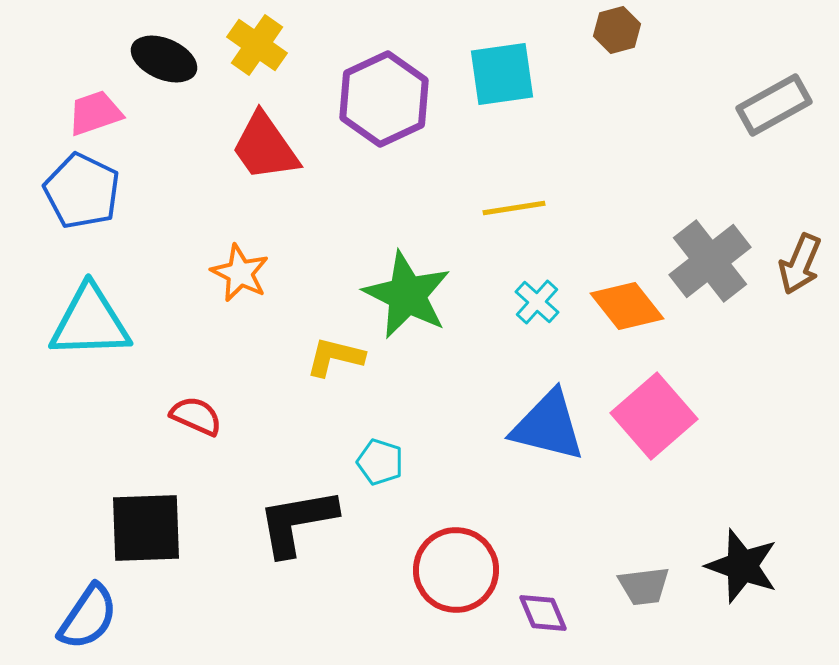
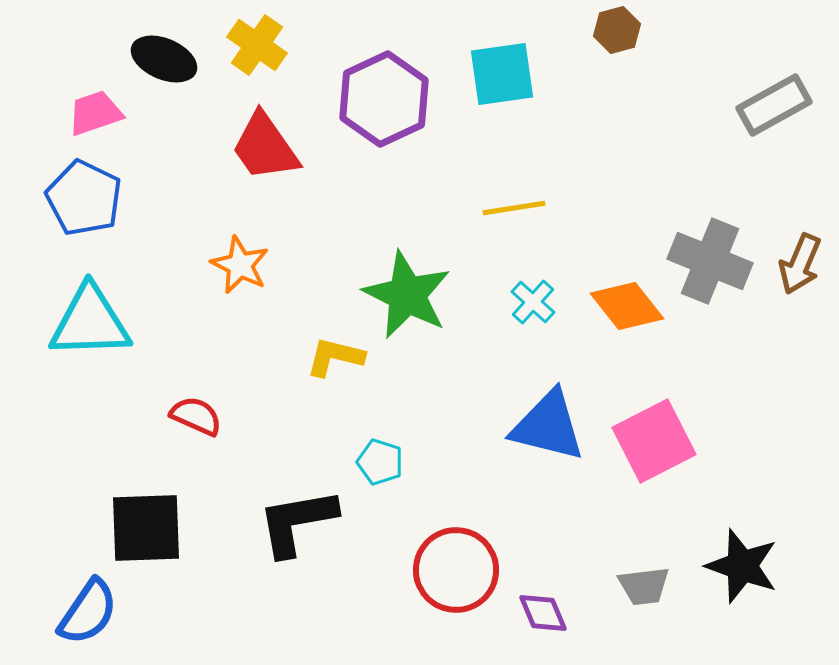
blue pentagon: moved 2 px right, 7 px down
gray cross: rotated 30 degrees counterclockwise
orange star: moved 8 px up
cyan cross: moved 4 px left
pink square: moved 25 px down; rotated 14 degrees clockwise
blue semicircle: moved 5 px up
